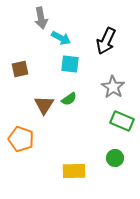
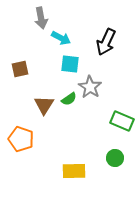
black arrow: moved 1 px down
gray star: moved 23 px left
